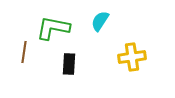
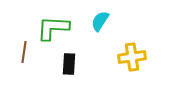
green L-shape: rotated 8 degrees counterclockwise
